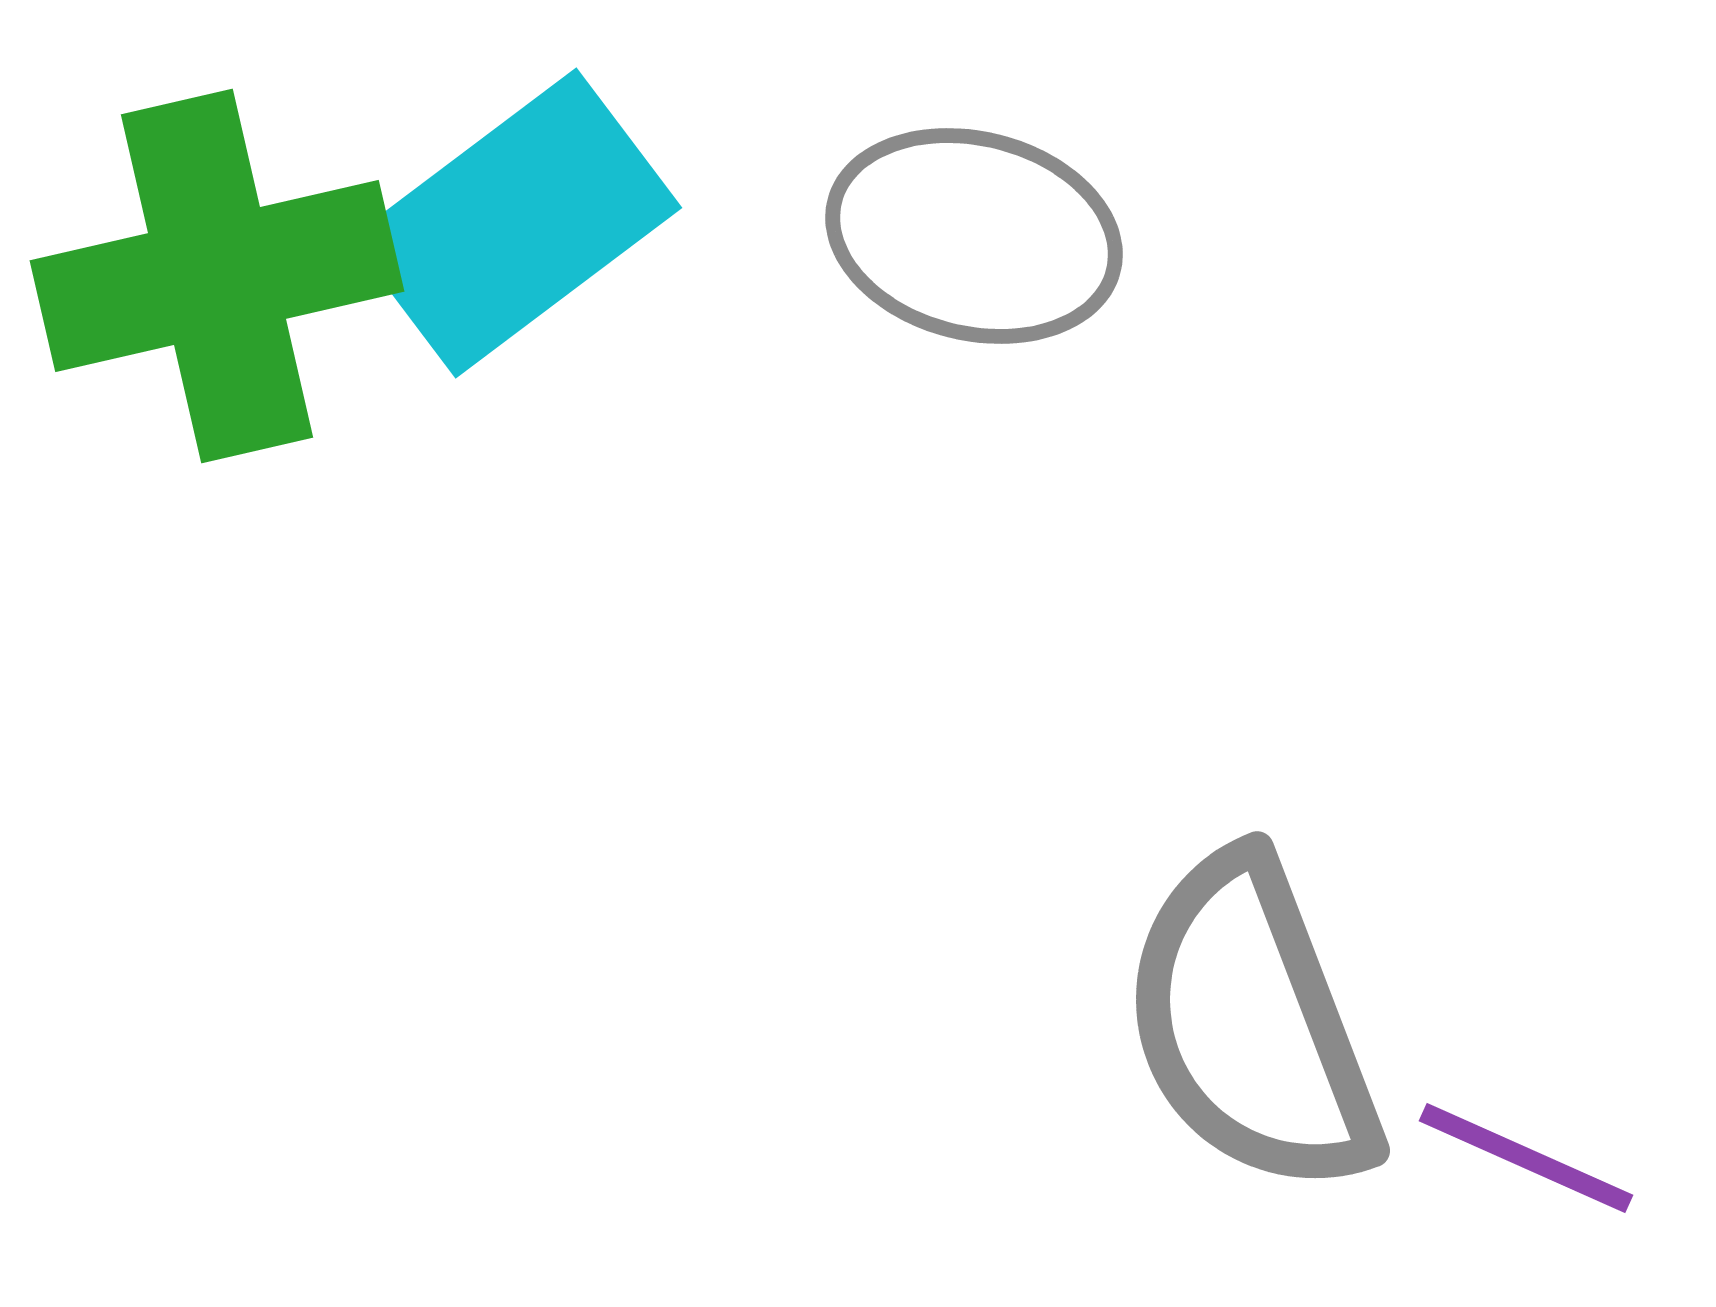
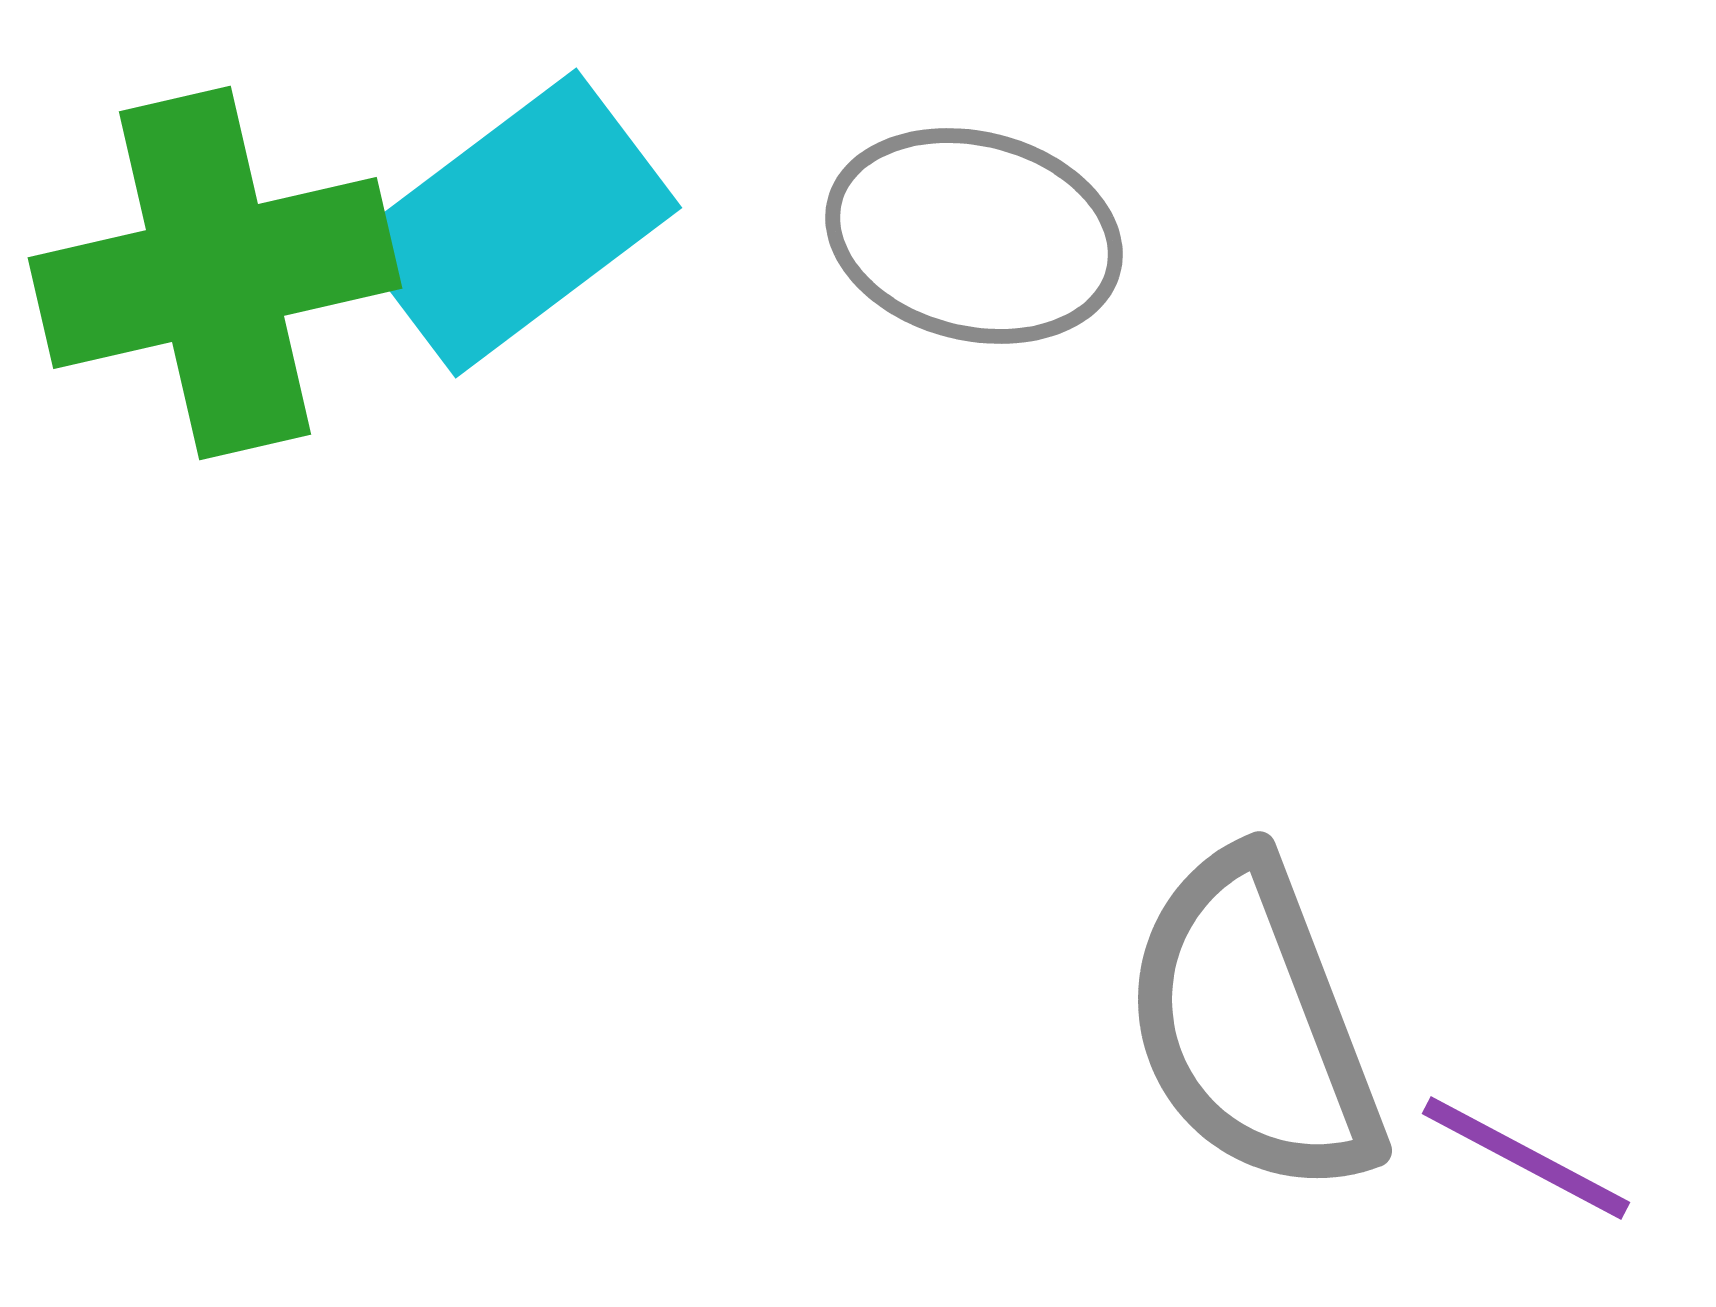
green cross: moved 2 px left, 3 px up
gray semicircle: moved 2 px right
purple line: rotated 4 degrees clockwise
